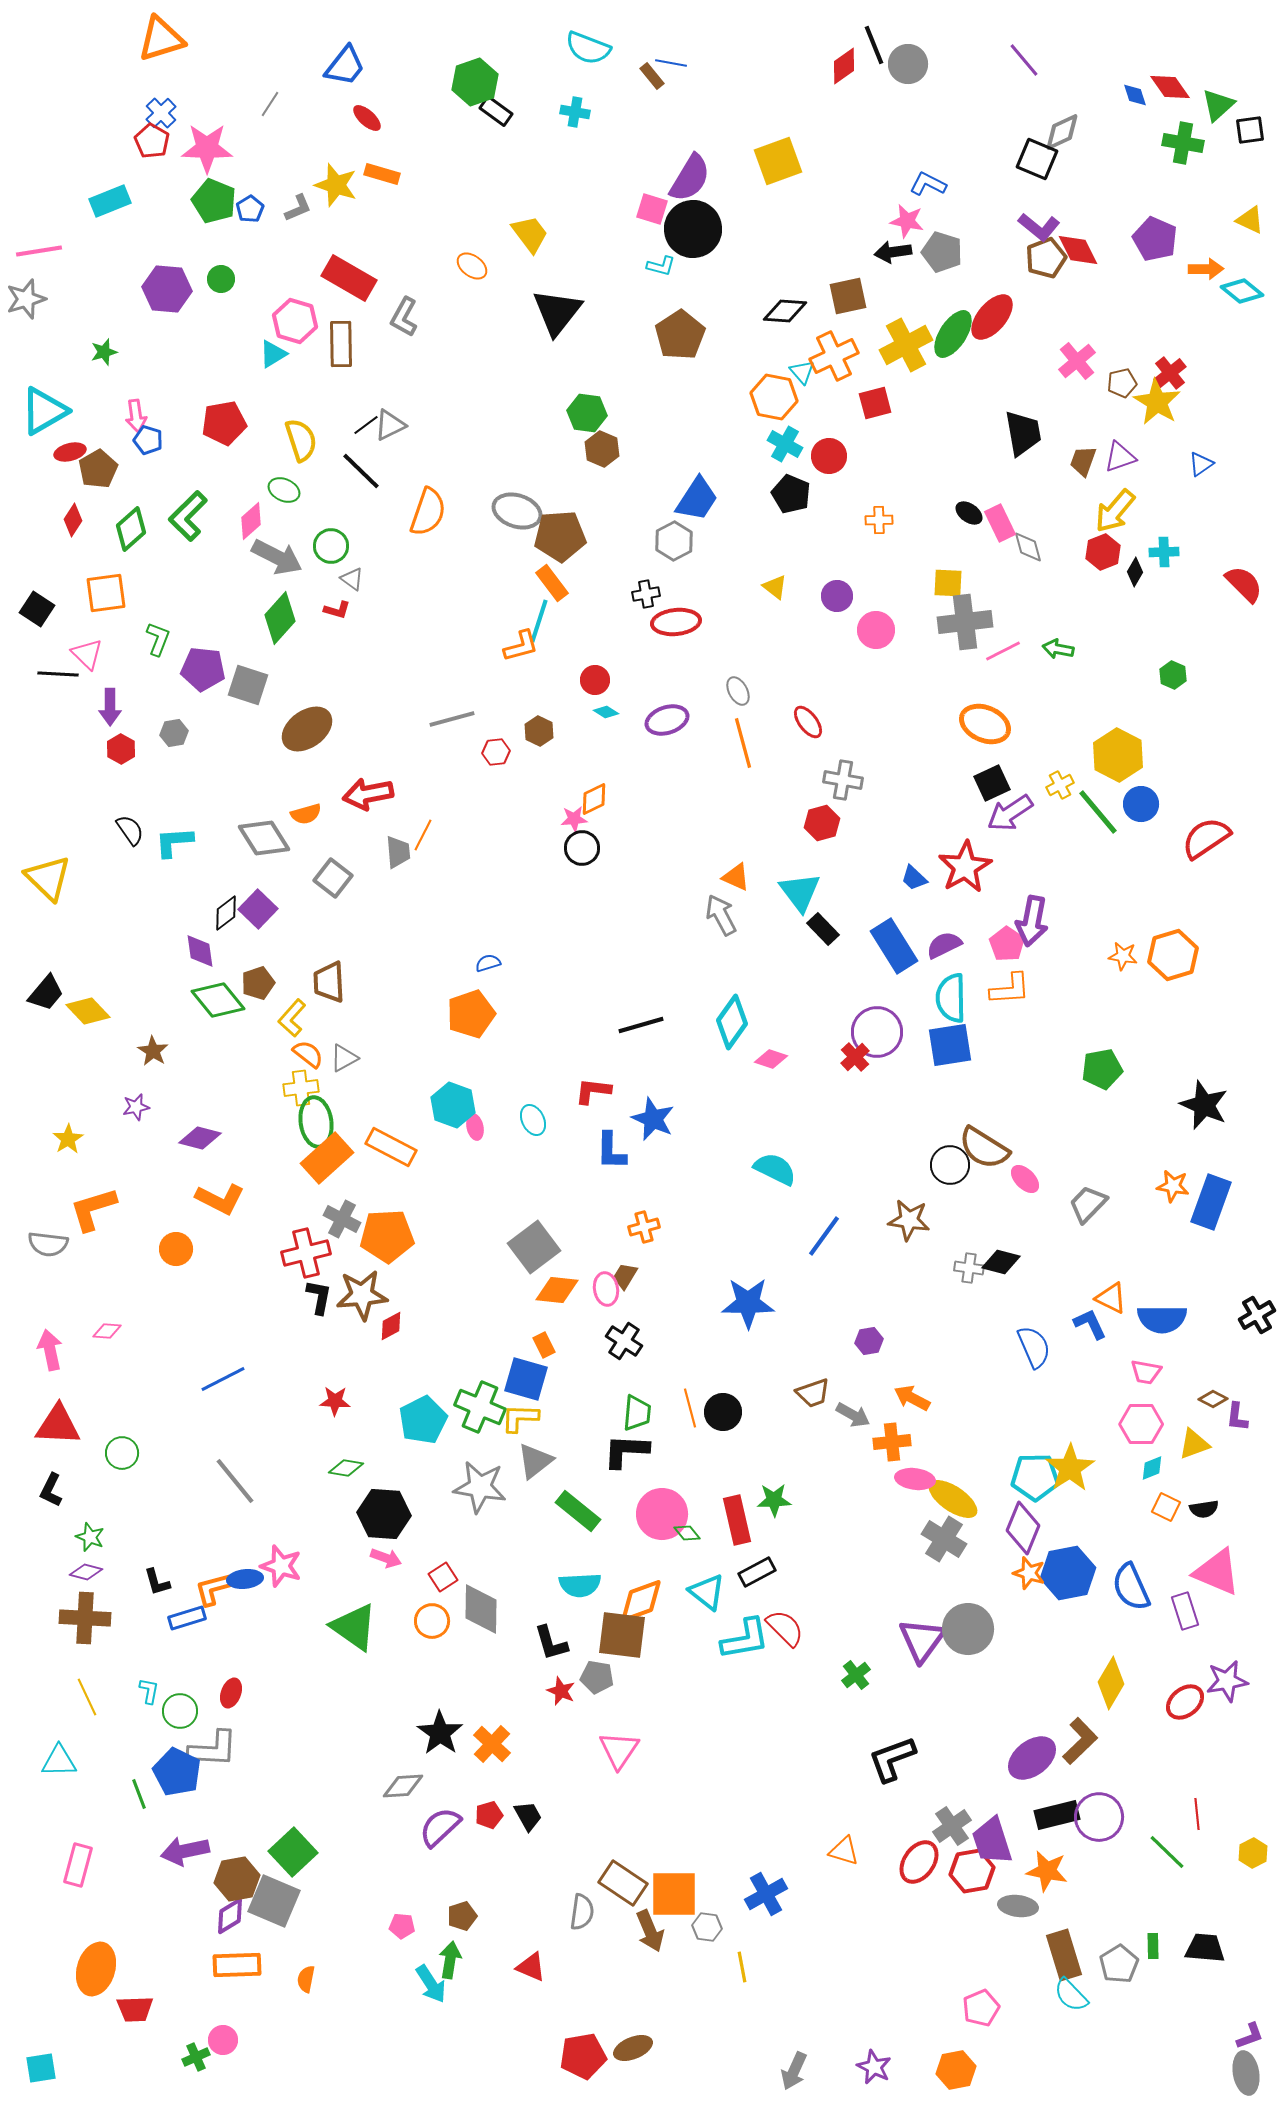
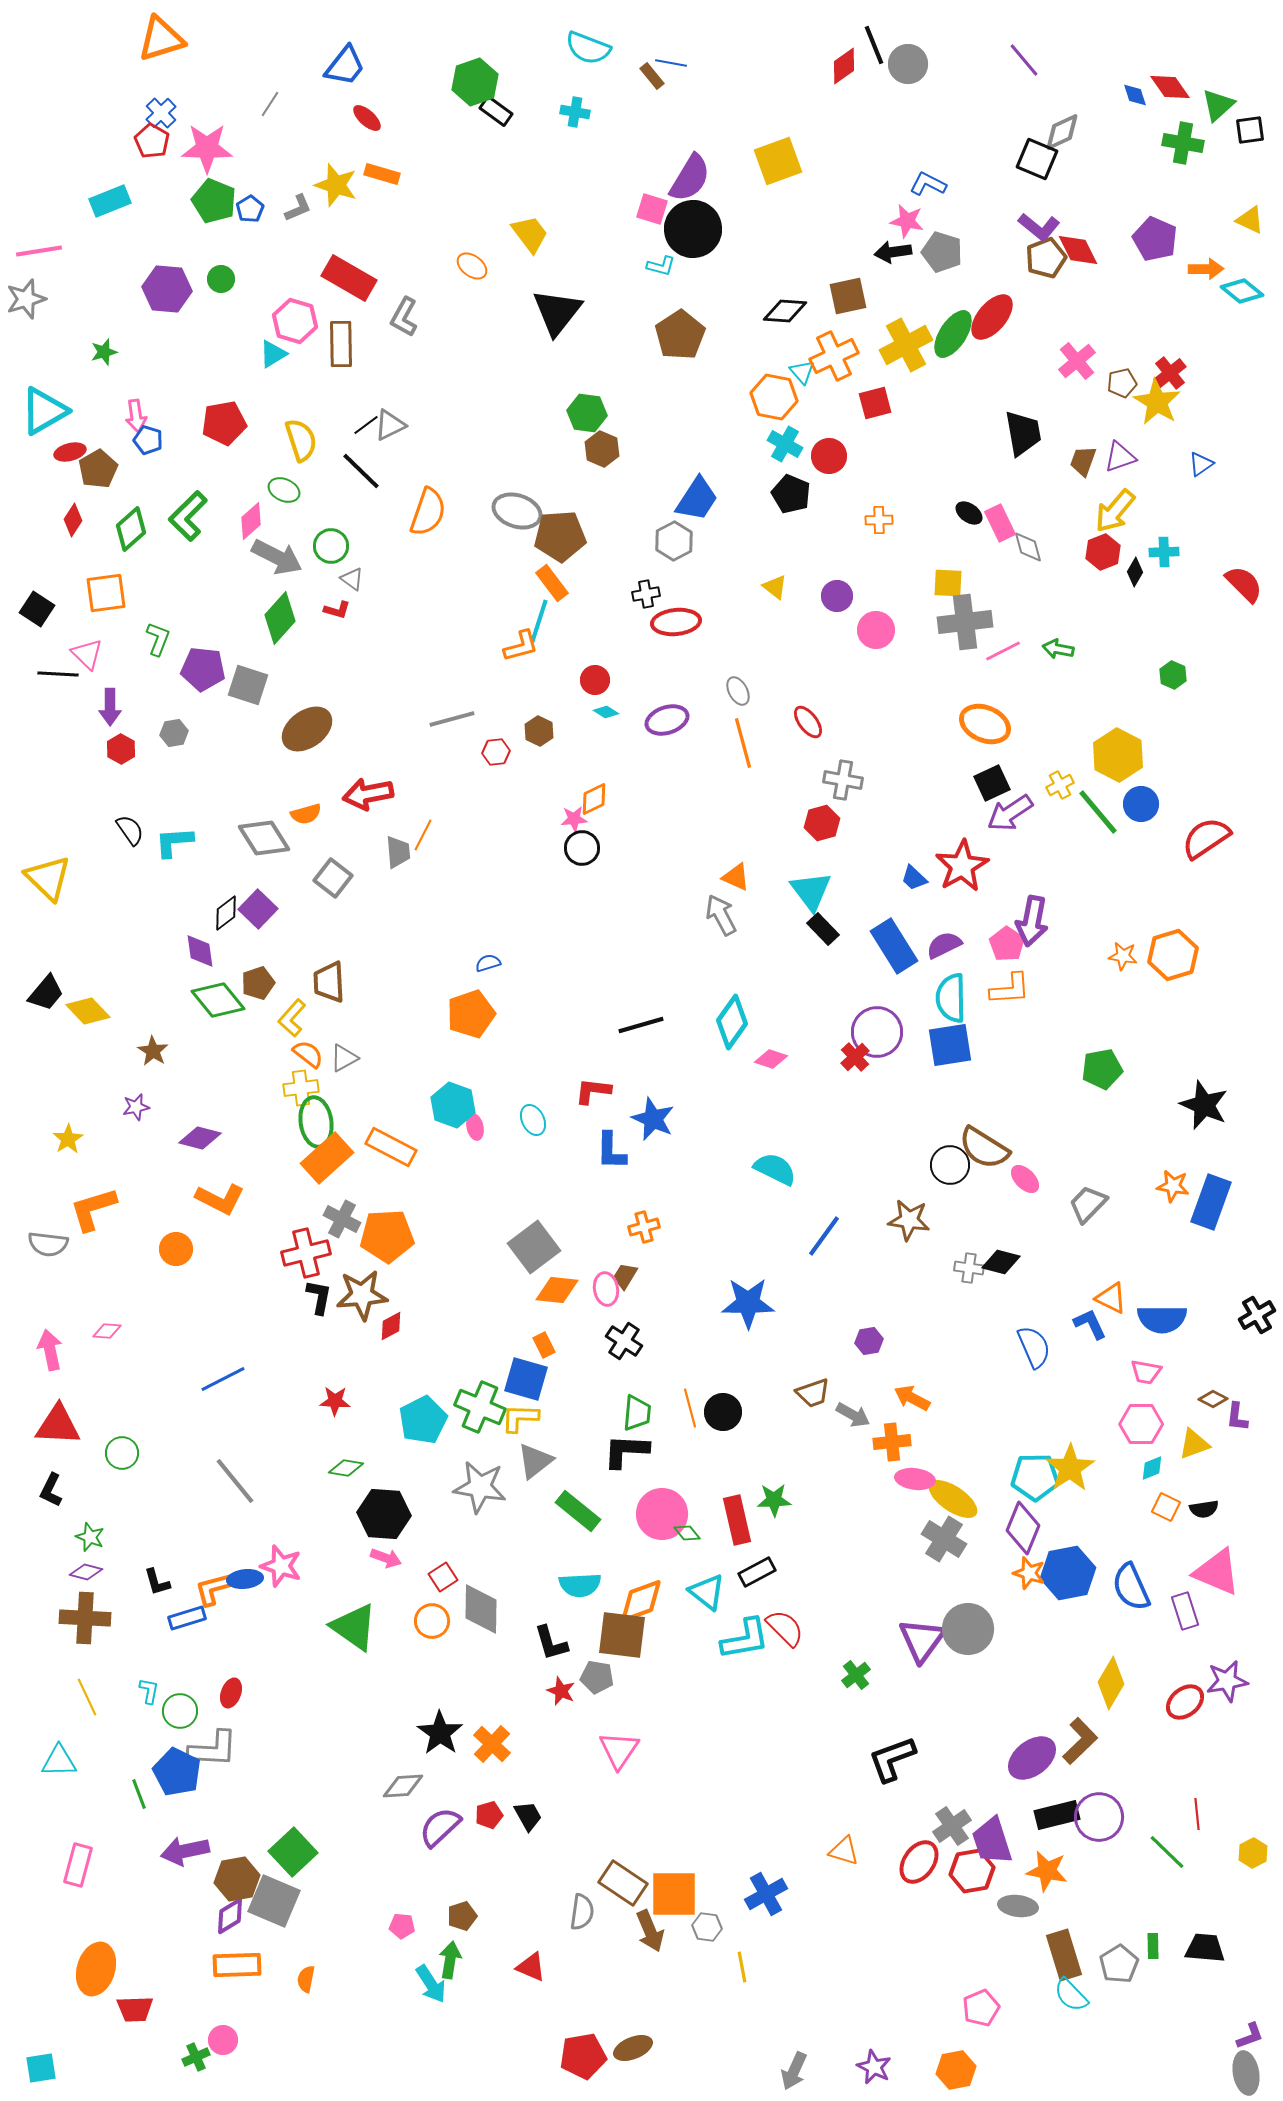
red star at (965, 867): moved 3 px left, 1 px up
cyan triangle at (800, 892): moved 11 px right, 1 px up
